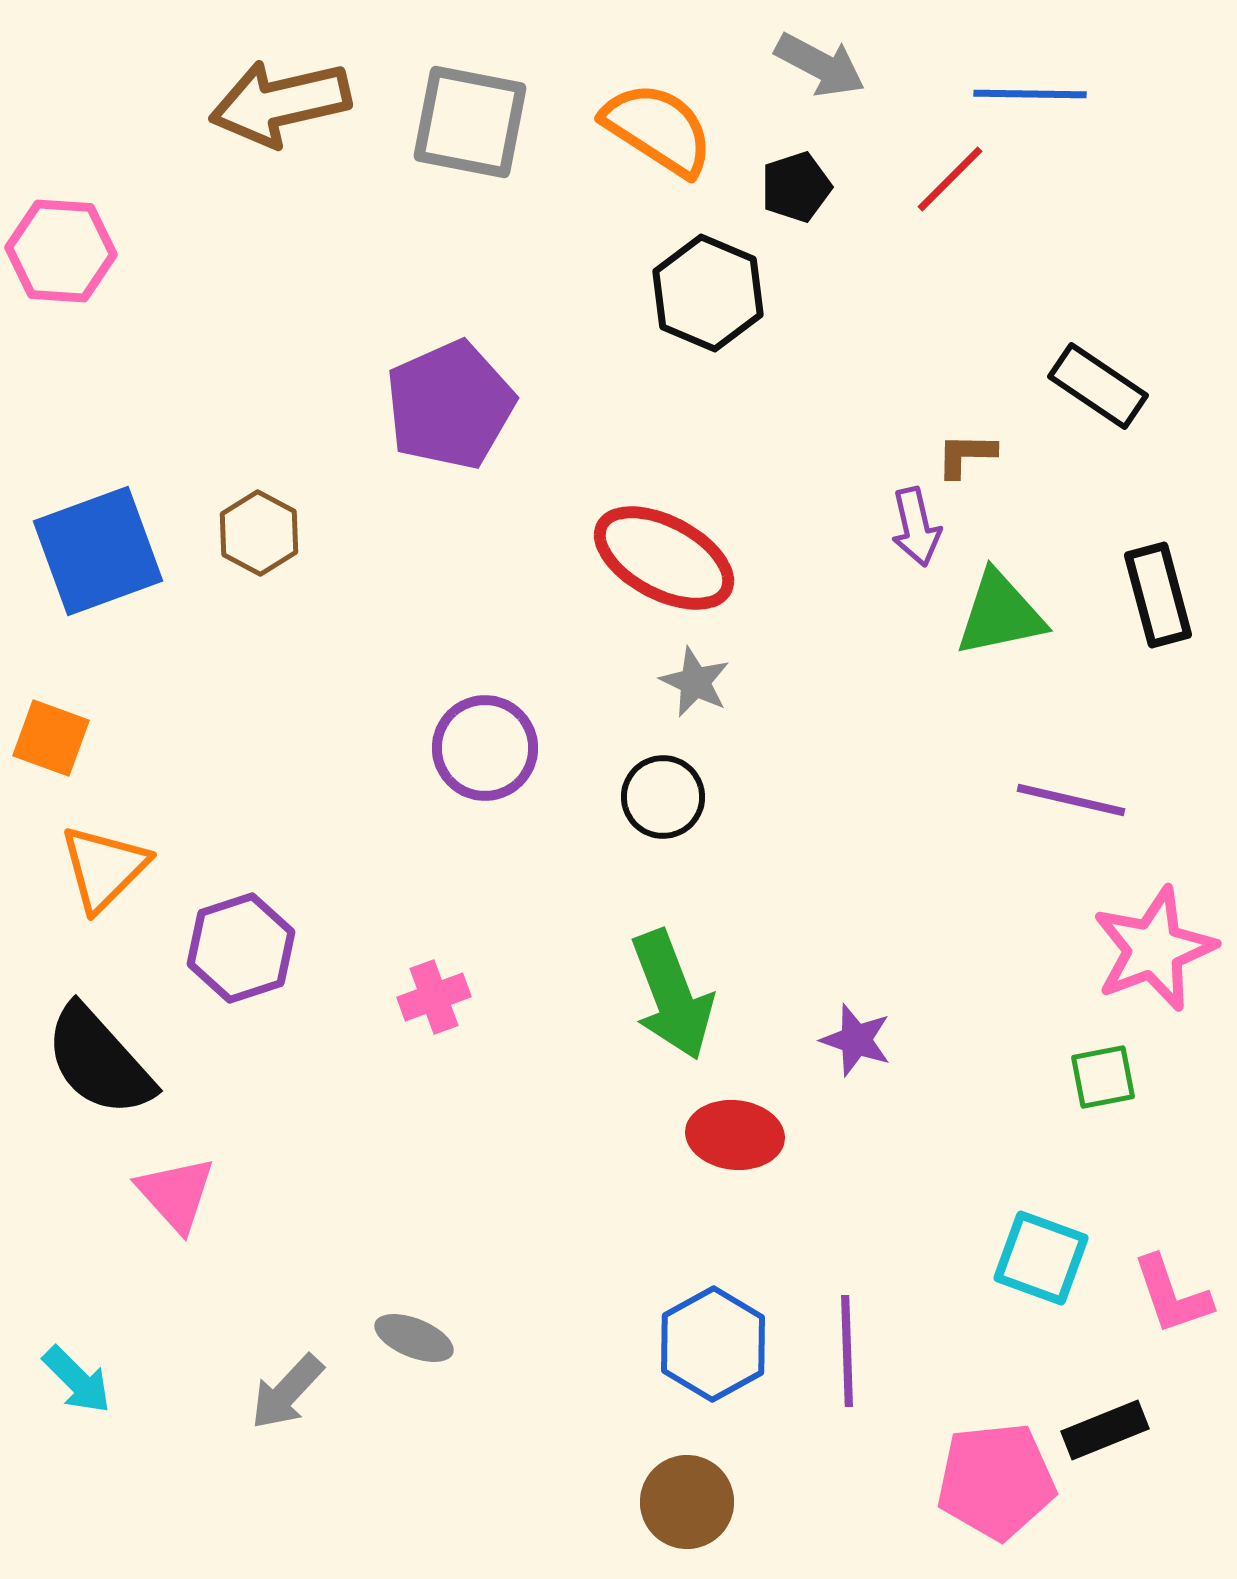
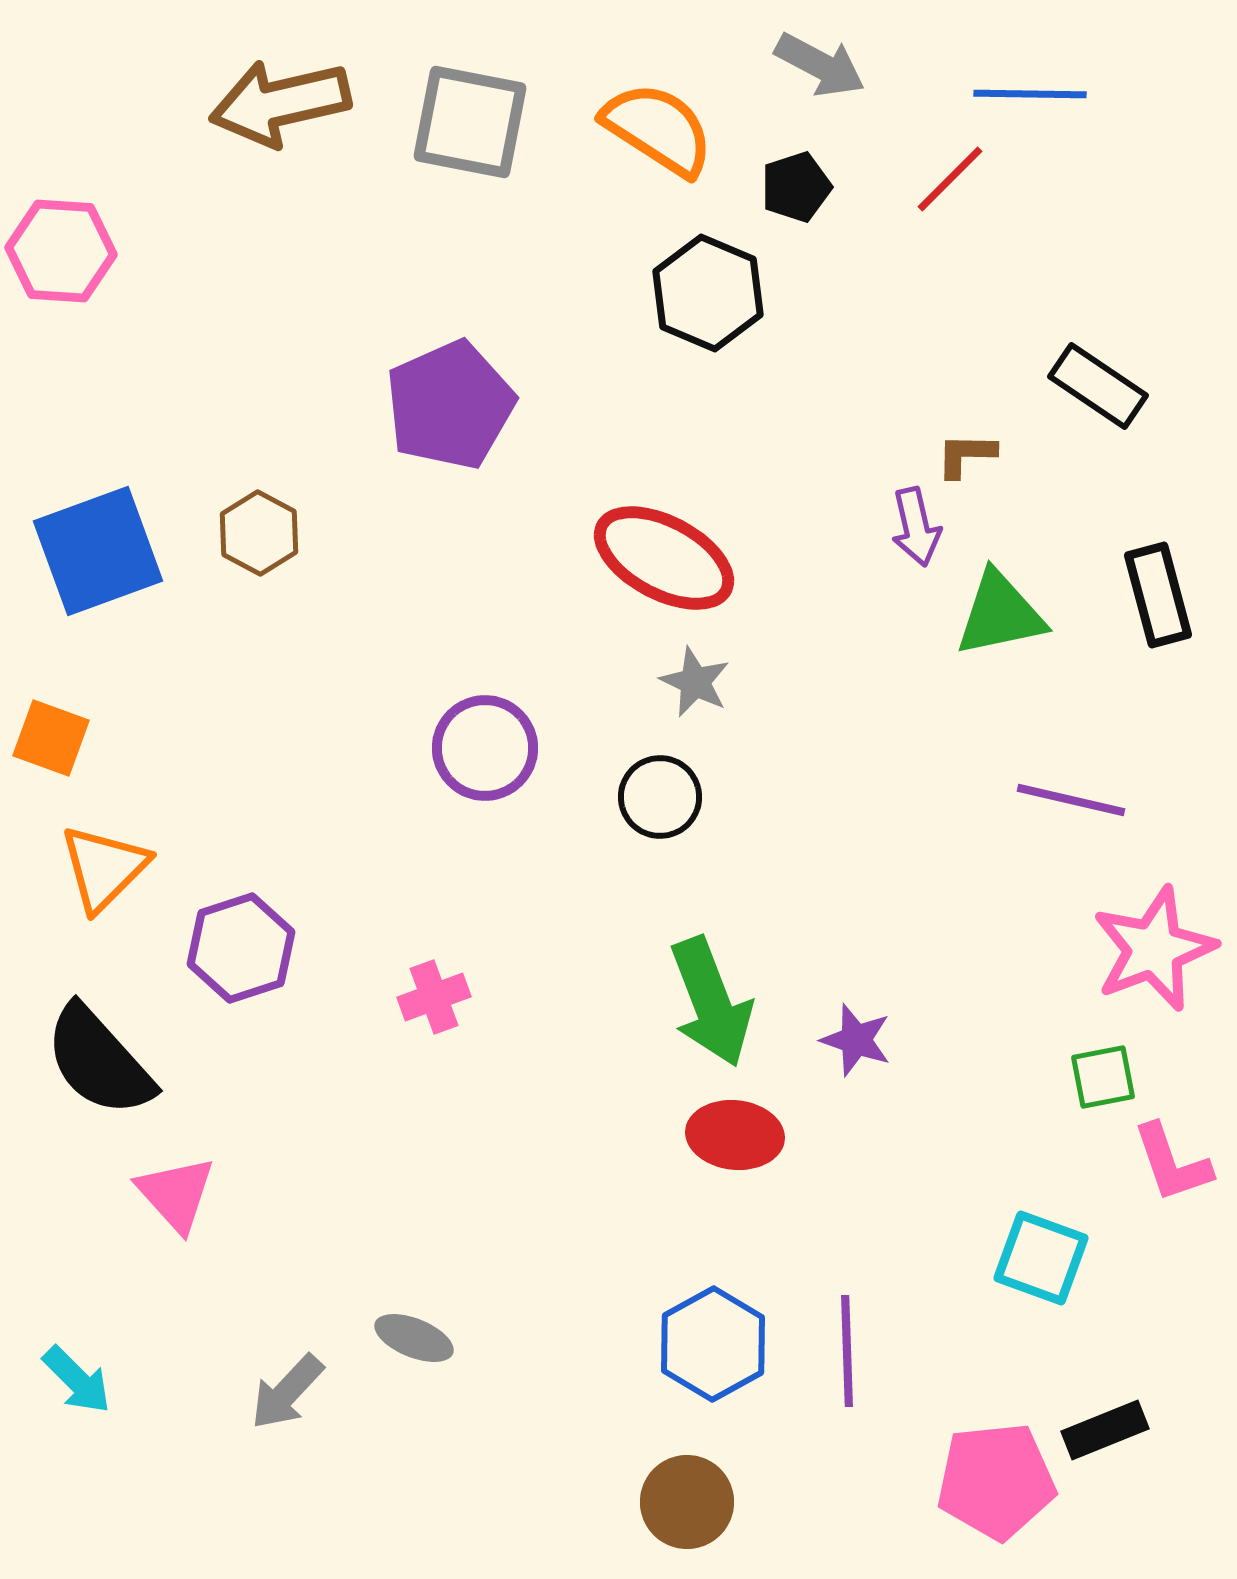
black circle at (663, 797): moved 3 px left
green arrow at (672, 995): moved 39 px right, 7 px down
pink L-shape at (1172, 1295): moved 132 px up
